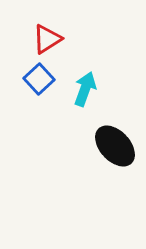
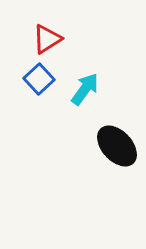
cyan arrow: rotated 16 degrees clockwise
black ellipse: moved 2 px right
